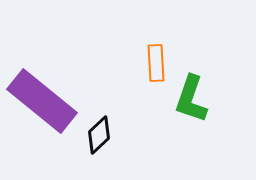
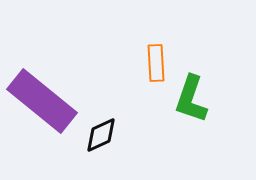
black diamond: moved 2 px right; rotated 18 degrees clockwise
